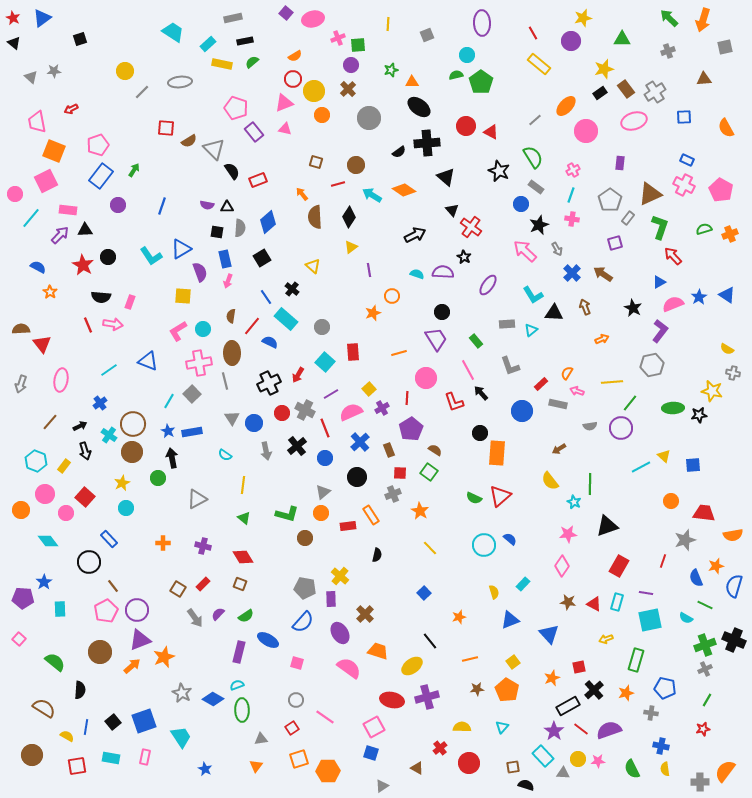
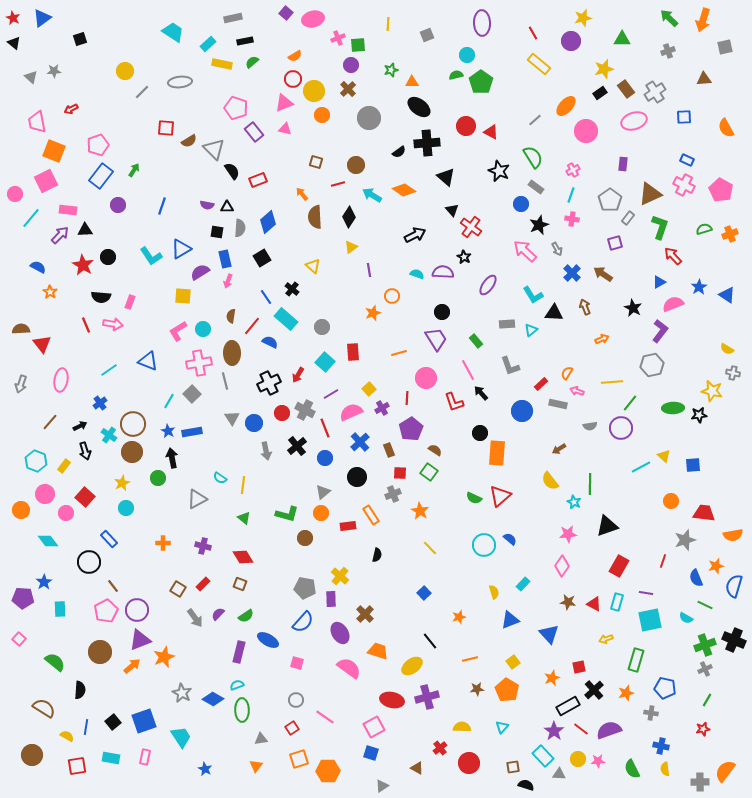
purple rectangle at (620, 163): moved 3 px right, 1 px down
purple semicircle at (200, 272): rotated 102 degrees counterclockwise
blue star at (699, 297): moved 10 px up
red line at (88, 325): moved 2 px left
cyan semicircle at (225, 455): moved 5 px left, 23 px down
gray triangle at (563, 773): moved 4 px left, 1 px down
